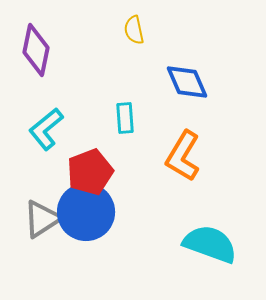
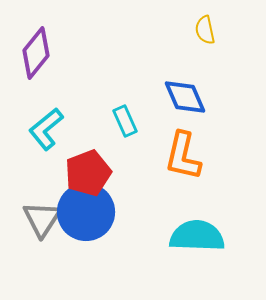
yellow semicircle: moved 71 px right
purple diamond: moved 3 px down; rotated 27 degrees clockwise
blue diamond: moved 2 px left, 15 px down
cyan rectangle: moved 3 px down; rotated 20 degrees counterclockwise
orange L-shape: rotated 18 degrees counterclockwise
red pentagon: moved 2 px left, 1 px down
gray triangle: rotated 24 degrees counterclockwise
cyan semicircle: moved 13 px left, 8 px up; rotated 18 degrees counterclockwise
